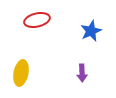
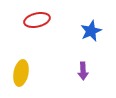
purple arrow: moved 1 px right, 2 px up
